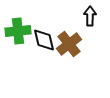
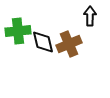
black diamond: moved 1 px left, 2 px down
brown cross: rotated 15 degrees clockwise
